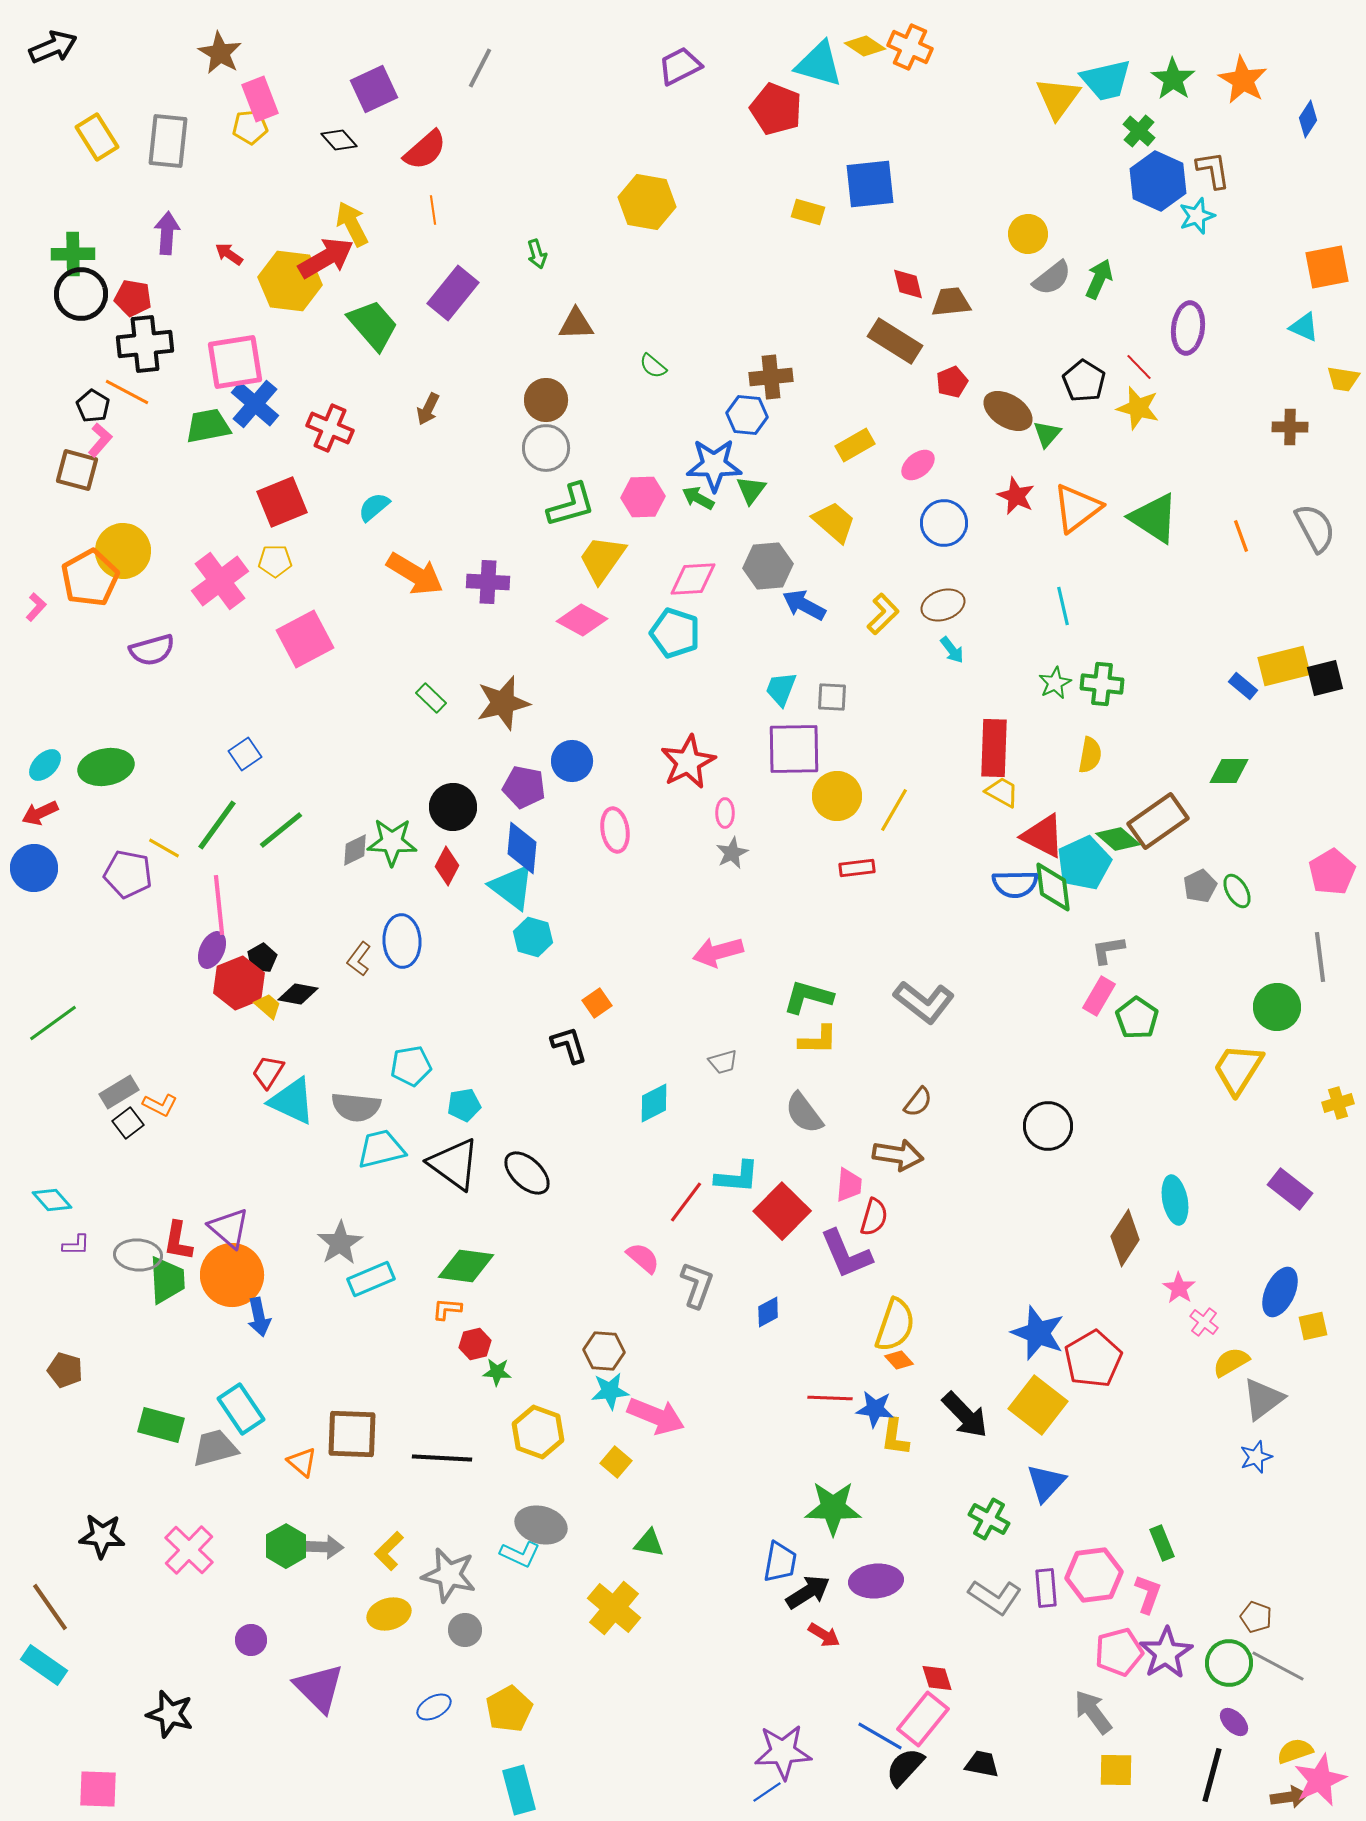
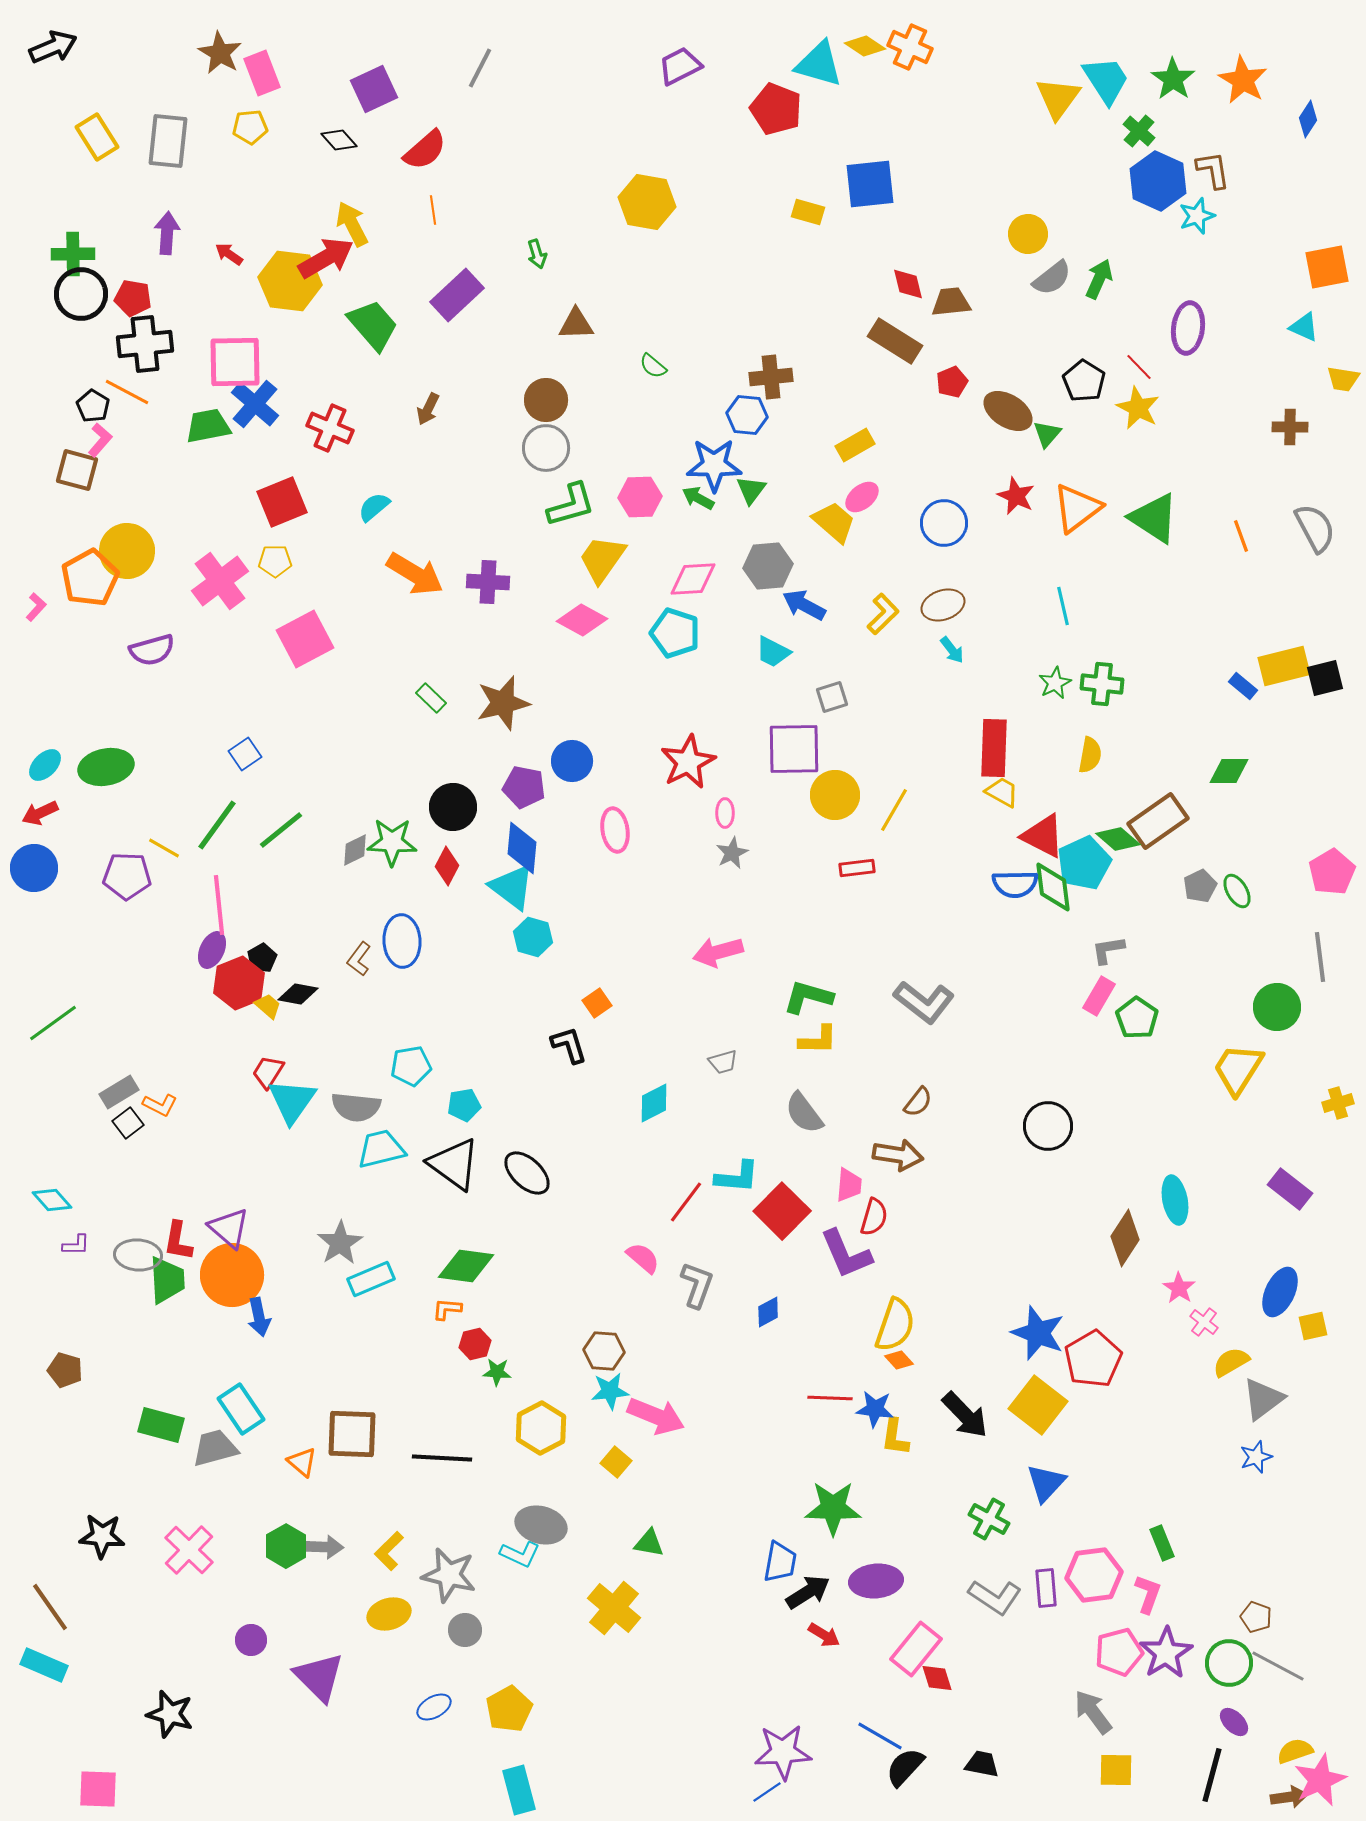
cyan trapezoid at (1106, 80): rotated 110 degrees counterclockwise
pink rectangle at (260, 99): moved 2 px right, 26 px up
purple rectangle at (453, 293): moved 4 px right, 2 px down; rotated 8 degrees clockwise
pink square at (235, 362): rotated 8 degrees clockwise
yellow star at (1138, 408): rotated 12 degrees clockwise
pink ellipse at (918, 465): moved 56 px left, 32 px down
pink hexagon at (643, 497): moved 3 px left
yellow circle at (123, 551): moved 4 px right
cyan trapezoid at (781, 689): moved 8 px left, 37 px up; rotated 84 degrees counterclockwise
gray square at (832, 697): rotated 20 degrees counterclockwise
yellow circle at (837, 796): moved 2 px left, 1 px up
purple pentagon at (128, 874): moved 1 px left, 2 px down; rotated 9 degrees counterclockwise
cyan triangle at (292, 1101): rotated 40 degrees clockwise
yellow hexagon at (538, 1432): moved 3 px right, 4 px up; rotated 12 degrees clockwise
cyan rectangle at (44, 1665): rotated 12 degrees counterclockwise
purple triangle at (319, 1688): moved 11 px up
pink rectangle at (923, 1719): moved 7 px left, 70 px up
